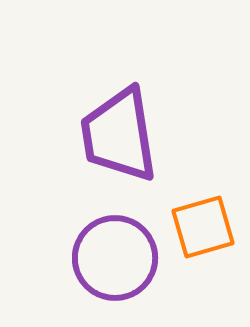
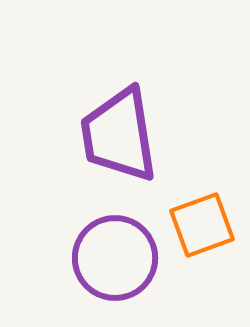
orange square: moved 1 px left, 2 px up; rotated 4 degrees counterclockwise
